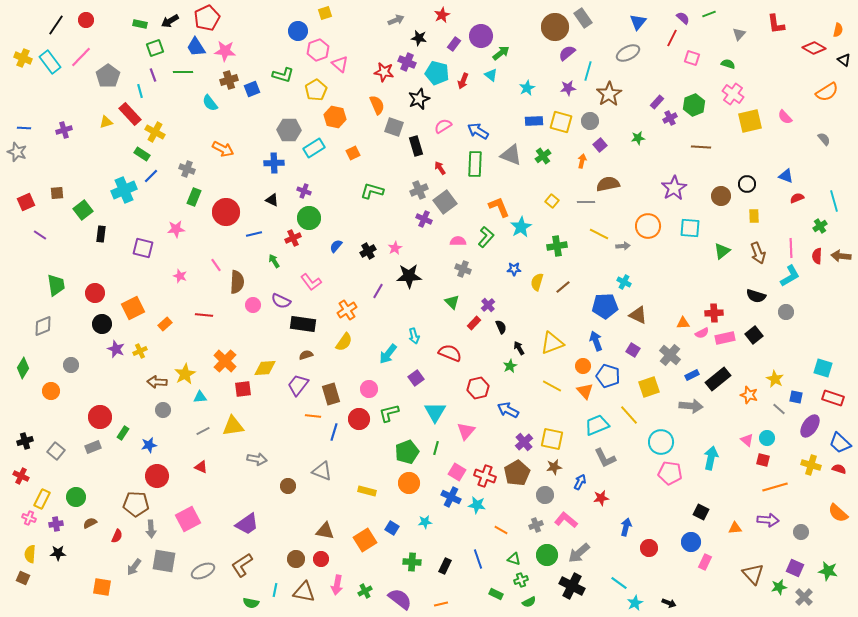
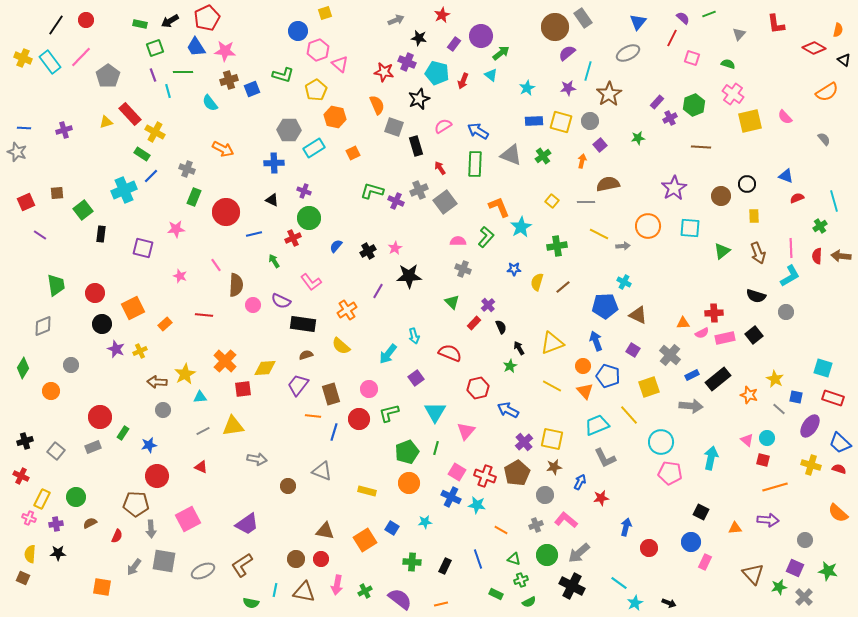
cyan line at (140, 91): moved 28 px right
purple cross at (424, 219): moved 28 px left, 18 px up
brown semicircle at (237, 282): moved 1 px left, 3 px down
yellow semicircle at (344, 342): moved 3 px left, 4 px down; rotated 96 degrees clockwise
gray circle at (801, 532): moved 4 px right, 8 px down
